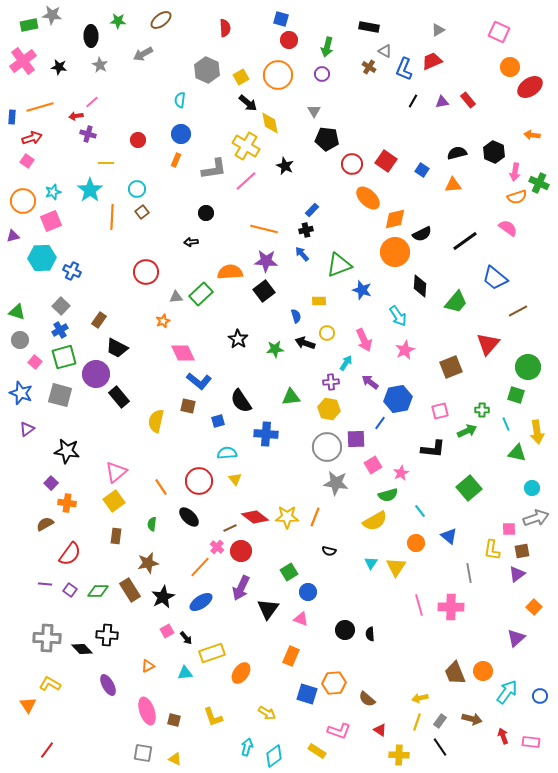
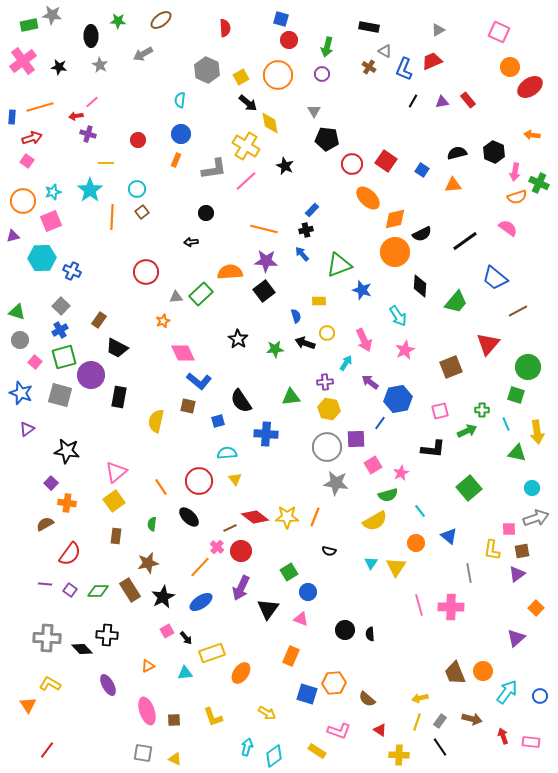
purple circle at (96, 374): moved 5 px left, 1 px down
purple cross at (331, 382): moved 6 px left
black rectangle at (119, 397): rotated 50 degrees clockwise
orange square at (534, 607): moved 2 px right, 1 px down
brown square at (174, 720): rotated 16 degrees counterclockwise
